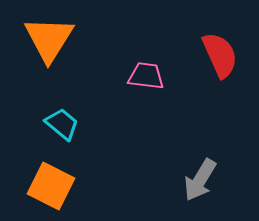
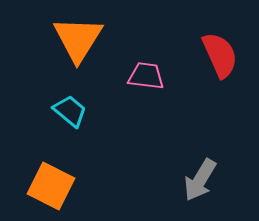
orange triangle: moved 29 px right
cyan trapezoid: moved 8 px right, 13 px up
